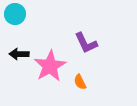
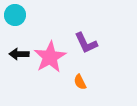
cyan circle: moved 1 px down
pink star: moved 9 px up
